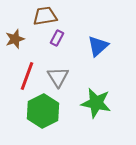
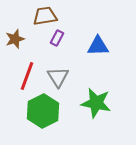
blue triangle: rotated 40 degrees clockwise
